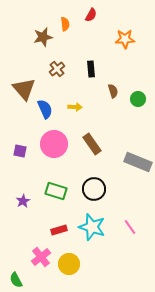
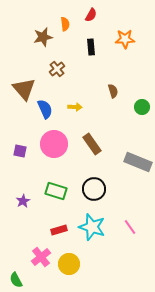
black rectangle: moved 22 px up
green circle: moved 4 px right, 8 px down
